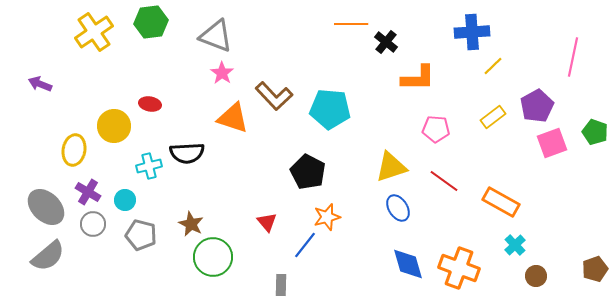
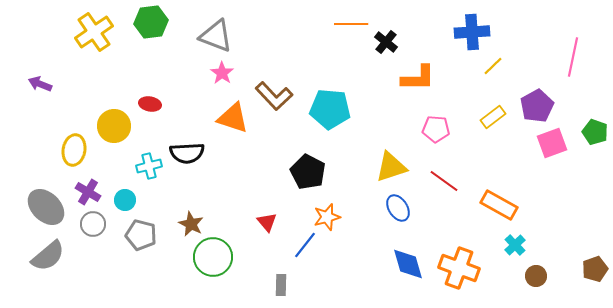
orange rectangle at (501, 202): moved 2 px left, 3 px down
